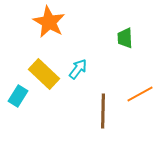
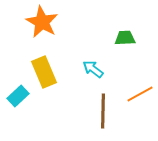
orange star: moved 7 px left
green trapezoid: rotated 90 degrees clockwise
cyan arrow: moved 15 px right; rotated 90 degrees counterclockwise
yellow rectangle: moved 2 px up; rotated 24 degrees clockwise
cyan rectangle: rotated 15 degrees clockwise
